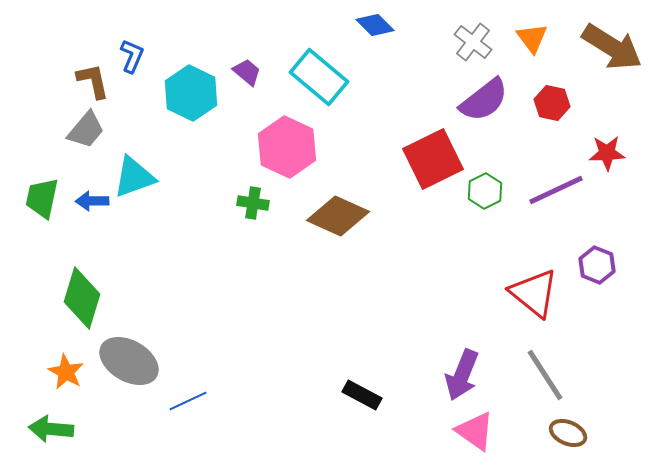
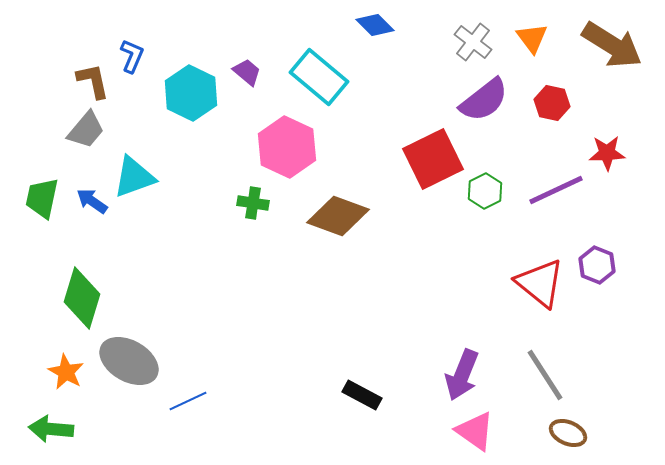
brown arrow: moved 2 px up
blue arrow: rotated 36 degrees clockwise
brown diamond: rotated 4 degrees counterclockwise
red triangle: moved 6 px right, 10 px up
